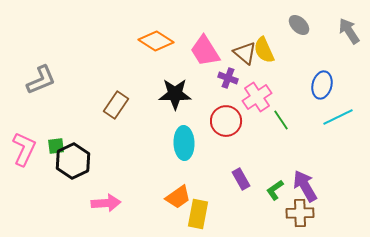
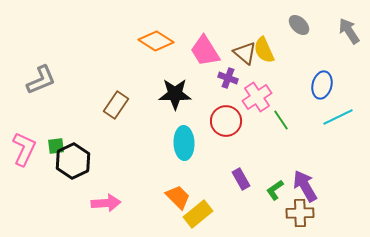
orange trapezoid: rotated 100 degrees counterclockwise
yellow rectangle: rotated 40 degrees clockwise
